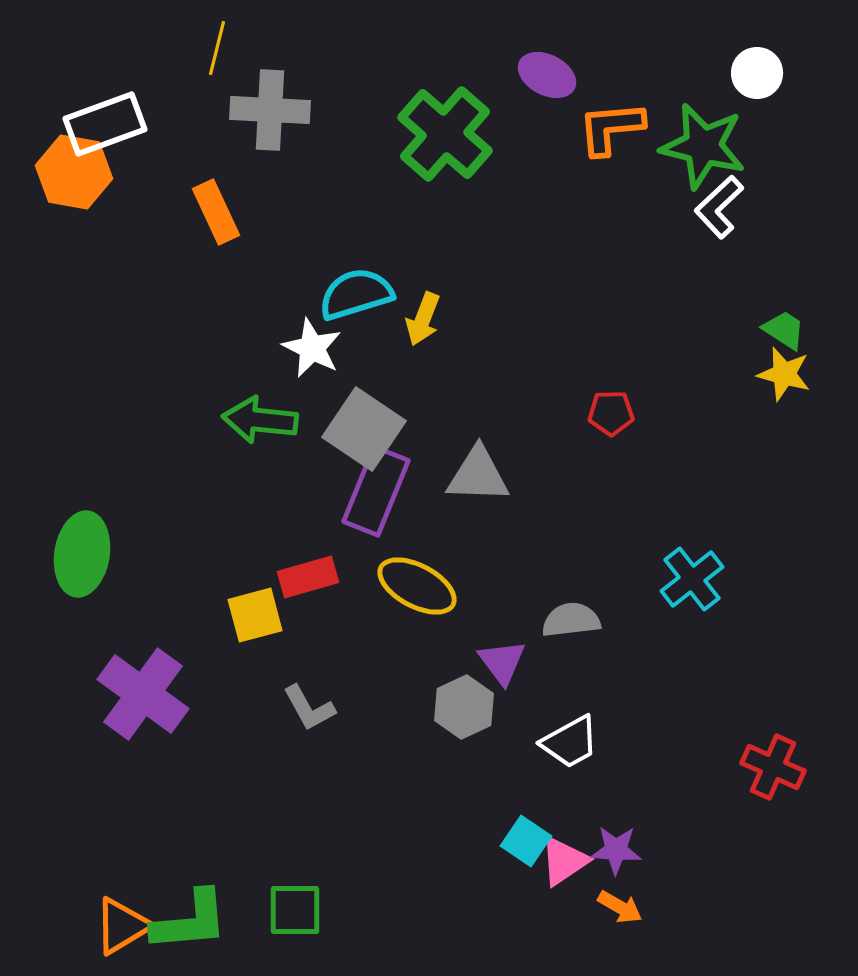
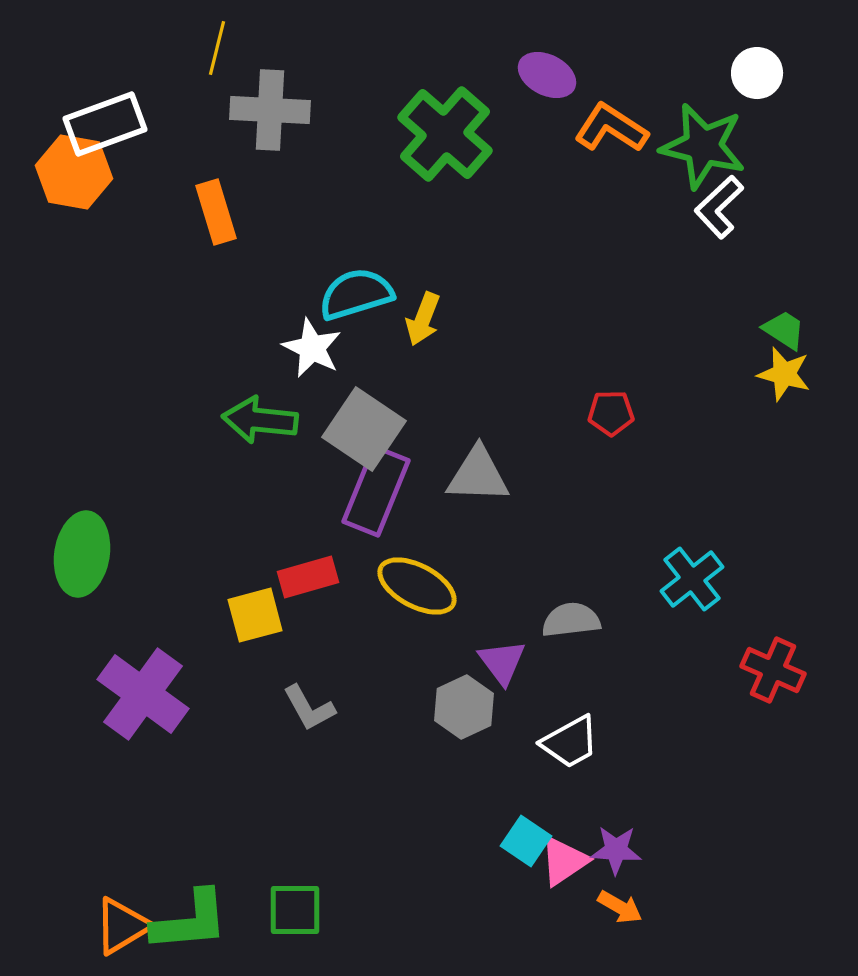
orange L-shape: rotated 38 degrees clockwise
orange rectangle: rotated 8 degrees clockwise
red cross: moved 97 px up
